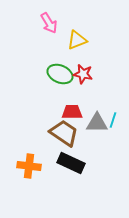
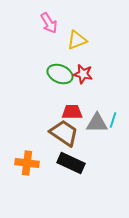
orange cross: moved 2 px left, 3 px up
